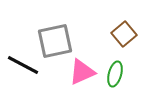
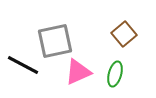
pink triangle: moved 4 px left
